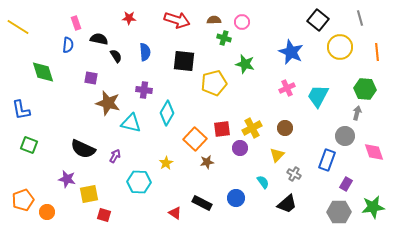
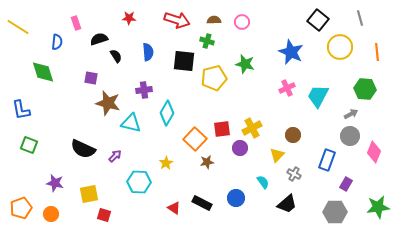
green cross at (224, 38): moved 17 px left, 3 px down
black semicircle at (99, 39): rotated 30 degrees counterclockwise
blue semicircle at (68, 45): moved 11 px left, 3 px up
blue semicircle at (145, 52): moved 3 px right
yellow pentagon at (214, 83): moved 5 px up
purple cross at (144, 90): rotated 14 degrees counterclockwise
gray arrow at (357, 113): moved 6 px left, 1 px down; rotated 48 degrees clockwise
brown circle at (285, 128): moved 8 px right, 7 px down
gray circle at (345, 136): moved 5 px right
pink diamond at (374, 152): rotated 40 degrees clockwise
purple arrow at (115, 156): rotated 16 degrees clockwise
purple star at (67, 179): moved 12 px left, 4 px down
orange pentagon at (23, 200): moved 2 px left, 8 px down
green star at (373, 207): moved 5 px right
orange circle at (47, 212): moved 4 px right, 2 px down
gray hexagon at (339, 212): moved 4 px left
red triangle at (175, 213): moved 1 px left, 5 px up
